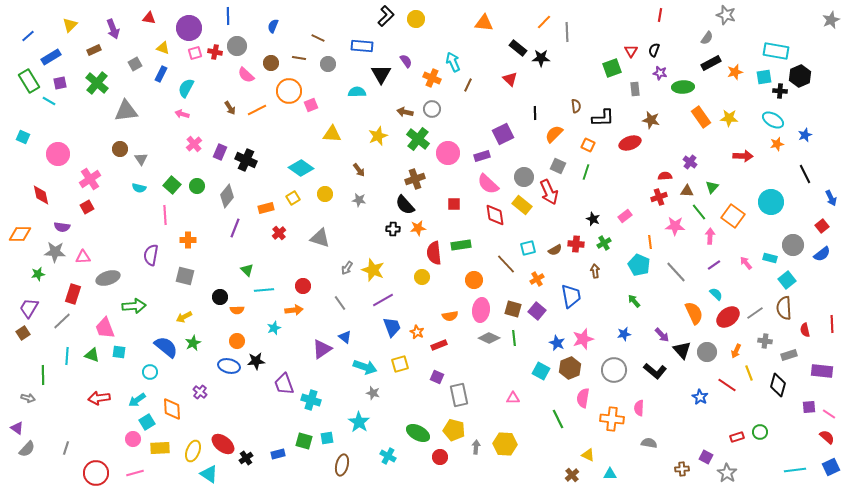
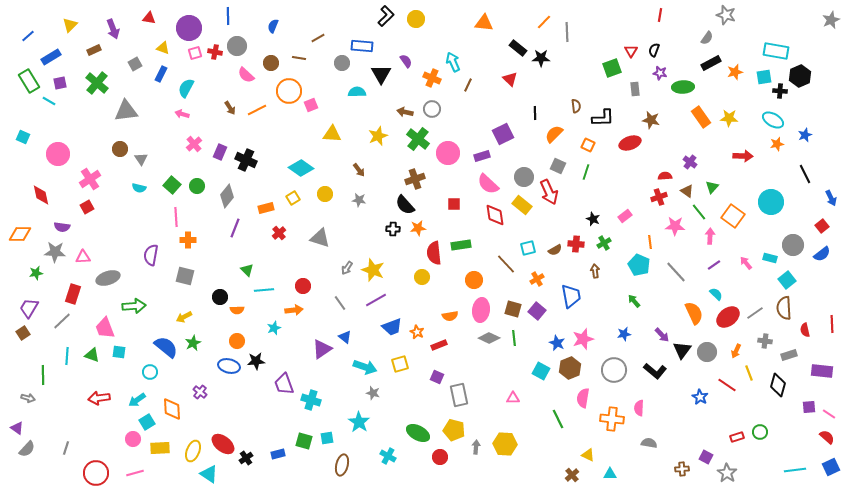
brown line at (318, 38): rotated 56 degrees counterclockwise
gray circle at (328, 64): moved 14 px right, 1 px up
brown triangle at (687, 191): rotated 32 degrees clockwise
pink line at (165, 215): moved 11 px right, 2 px down
green star at (38, 274): moved 2 px left, 1 px up
purple line at (383, 300): moved 7 px left
blue trapezoid at (392, 327): rotated 90 degrees clockwise
black triangle at (682, 350): rotated 18 degrees clockwise
